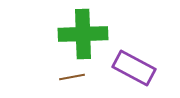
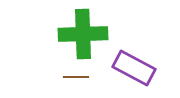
brown line: moved 4 px right; rotated 10 degrees clockwise
